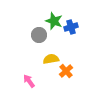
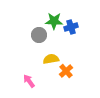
green star: rotated 18 degrees counterclockwise
